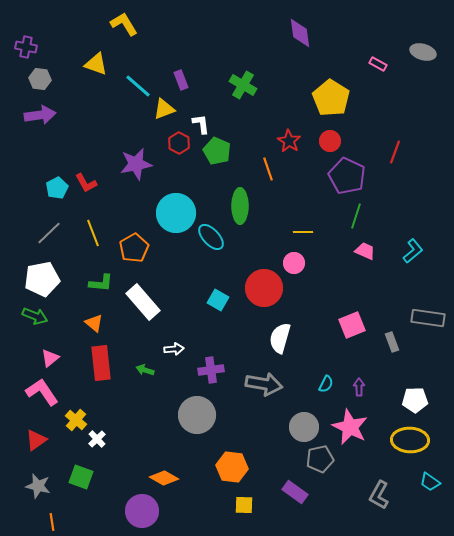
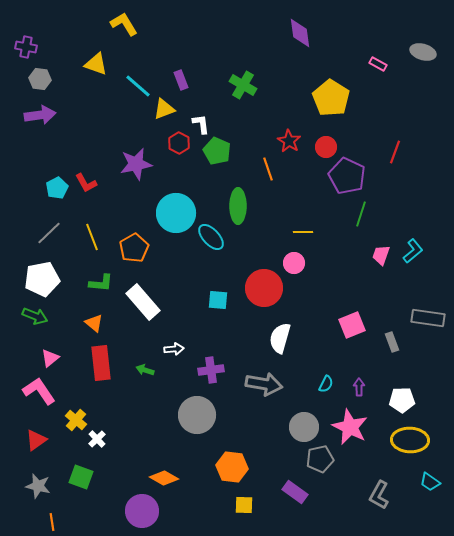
red circle at (330, 141): moved 4 px left, 6 px down
green ellipse at (240, 206): moved 2 px left
green line at (356, 216): moved 5 px right, 2 px up
yellow line at (93, 233): moved 1 px left, 4 px down
pink trapezoid at (365, 251): moved 16 px right, 4 px down; rotated 95 degrees counterclockwise
cyan square at (218, 300): rotated 25 degrees counterclockwise
pink L-shape at (42, 392): moved 3 px left, 1 px up
white pentagon at (415, 400): moved 13 px left
